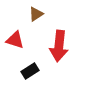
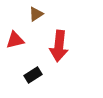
red triangle: rotated 30 degrees counterclockwise
black rectangle: moved 3 px right, 4 px down
